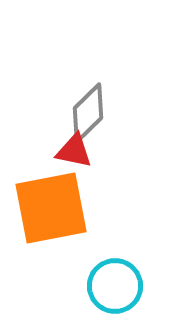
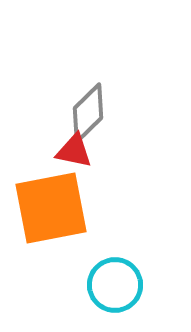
cyan circle: moved 1 px up
